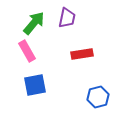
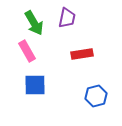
green arrow: rotated 110 degrees clockwise
blue square: rotated 10 degrees clockwise
blue hexagon: moved 2 px left, 1 px up
